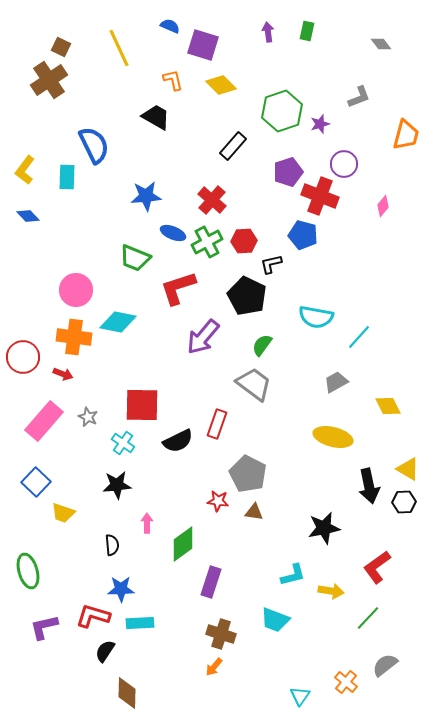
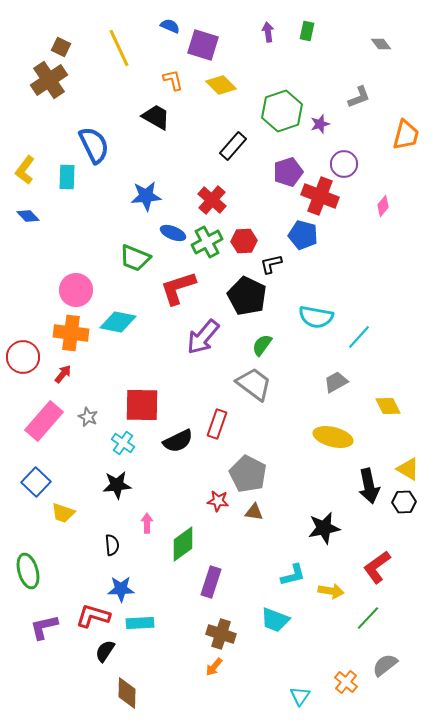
orange cross at (74, 337): moved 3 px left, 4 px up
red arrow at (63, 374): rotated 72 degrees counterclockwise
